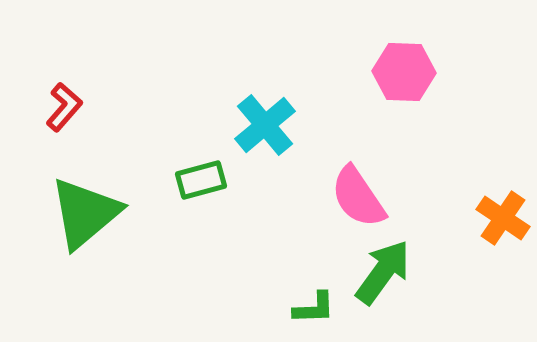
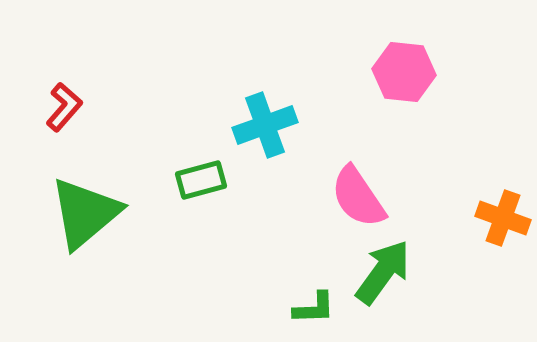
pink hexagon: rotated 4 degrees clockwise
cyan cross: rotated 20 degrees clockwise
orange cross: rotated 14 degrees counterclockwise
